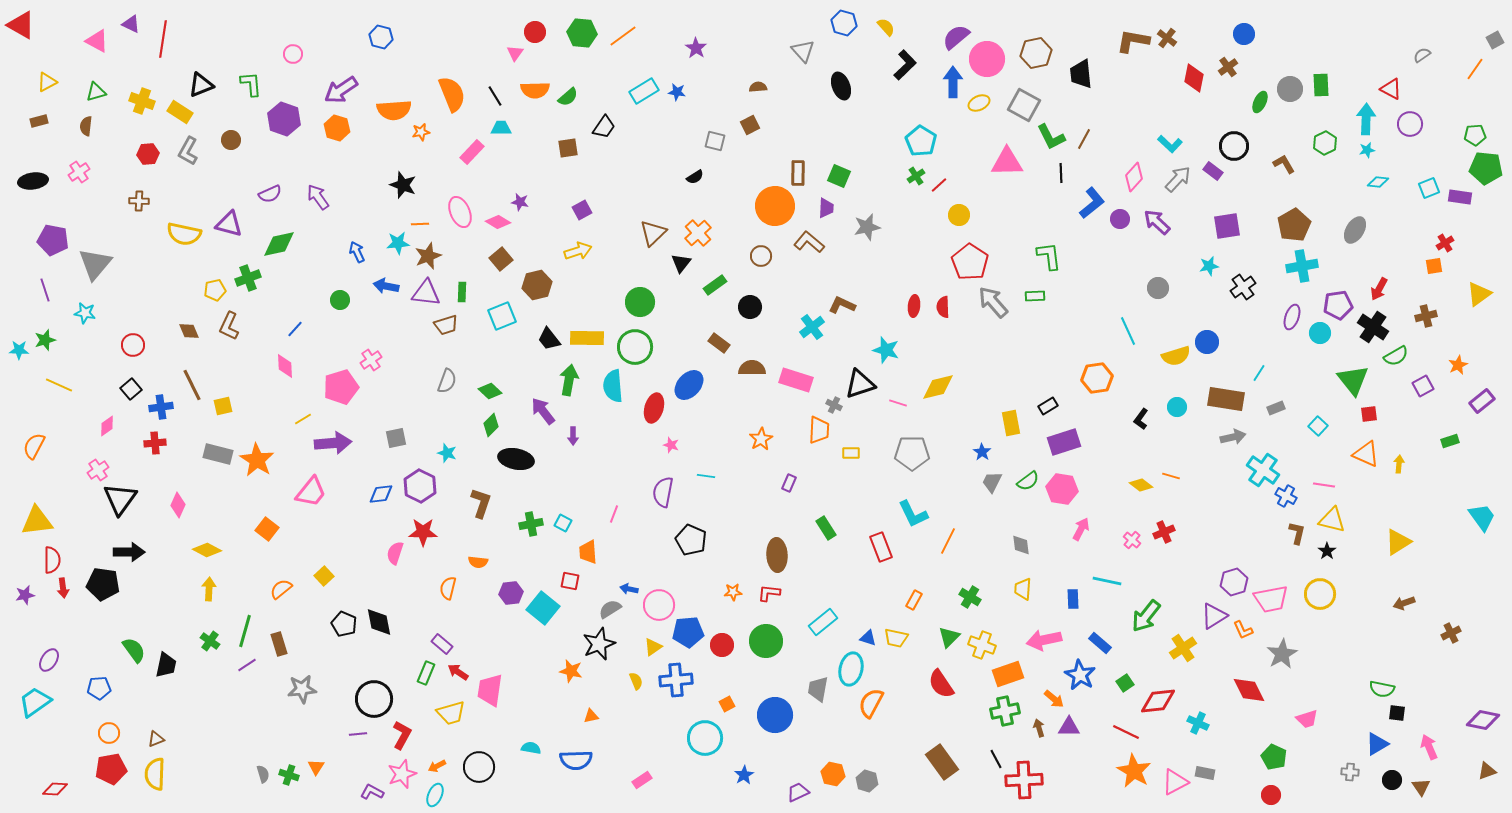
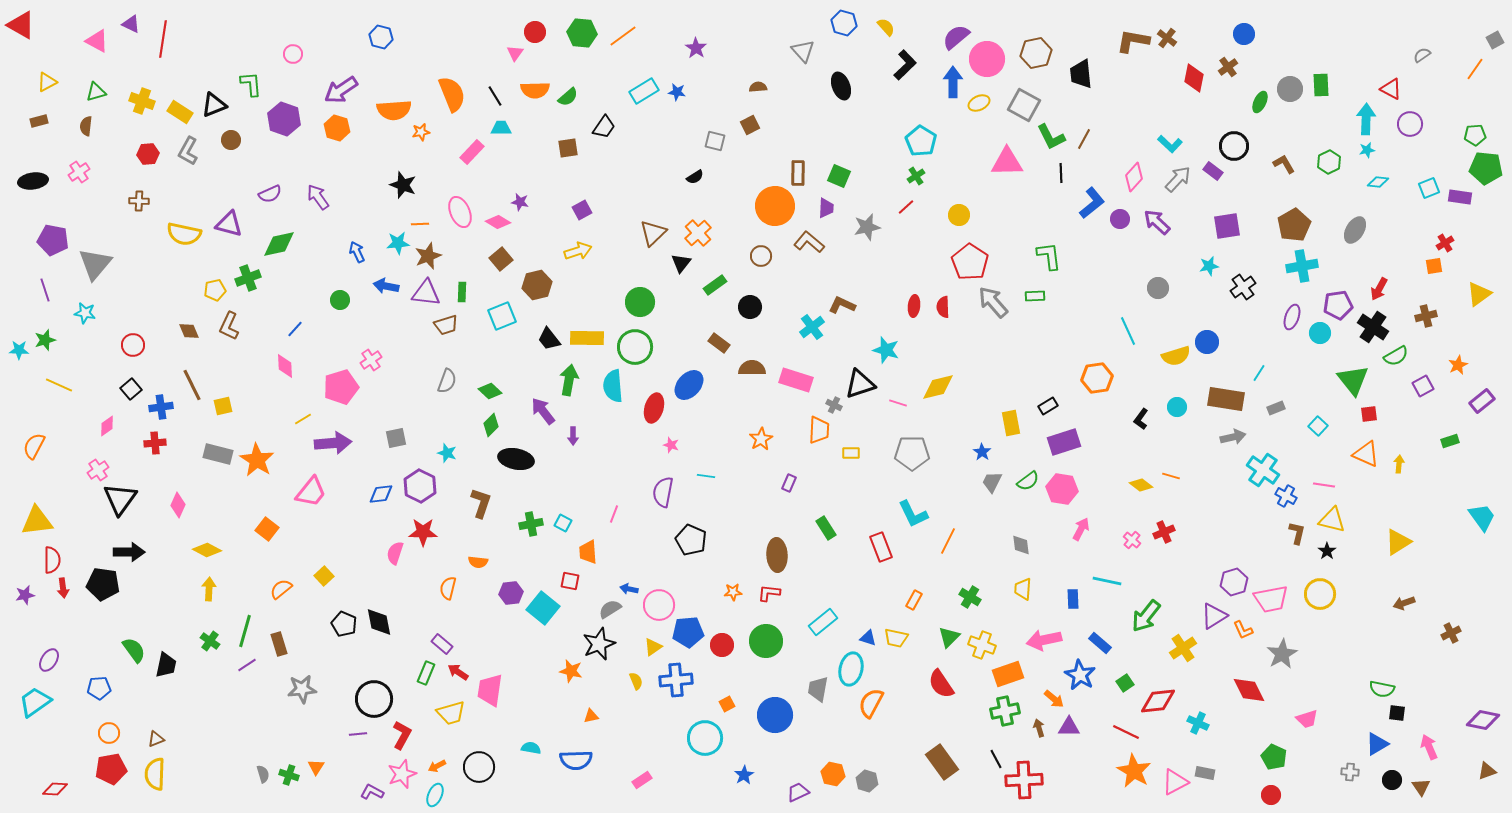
black triangle at (201, 85): moved 13 px right, 20 px down
green hexagon at (1325, 143): moved 4 px right, 19 px down
red line at (939, 185): moved 33 px left, 22 px down
